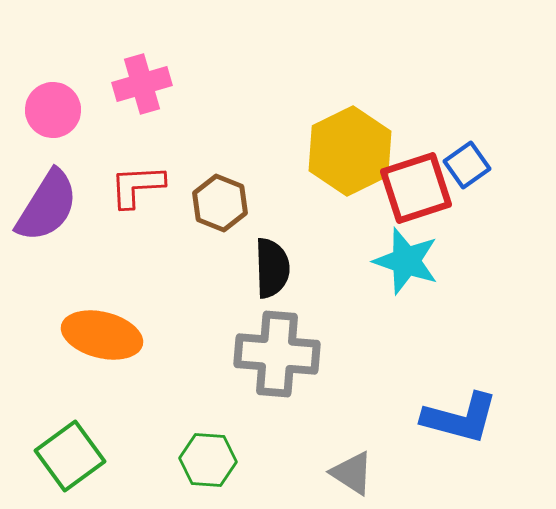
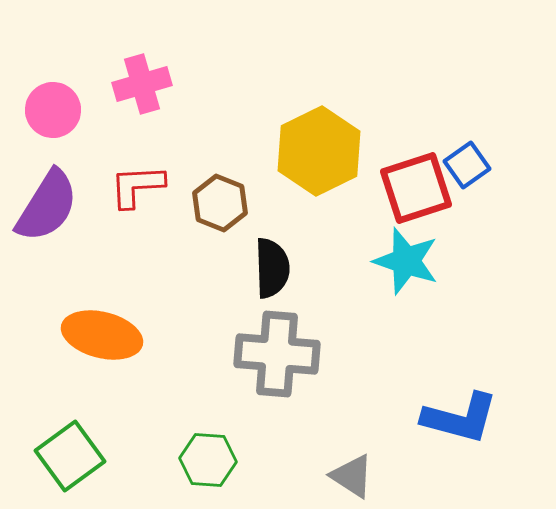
yellow hexagon: moved 31 px left
gray triangle: moved 3 px down
